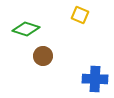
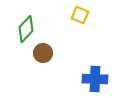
green diamond: rotated 64 degrees counterclockwise
brown circle: moved 3 px up
